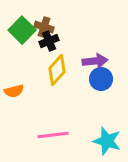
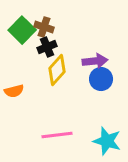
black cross: moved 2 px left, 6 px down
pink line: moved 4 px right
